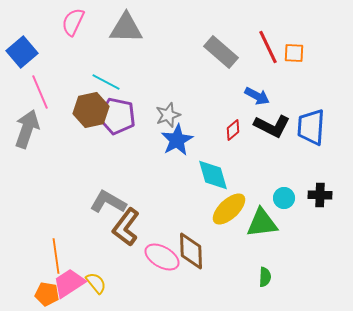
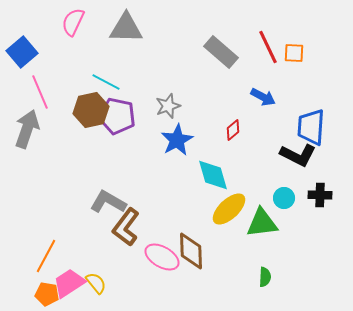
blue arrow: moved 6 px right, 1 px down
gray star: moved 9 px up
black L-shape: moved 26 px right, 29 px down
orange line: moved 10 px left; rotated 36 degrees clockwise
